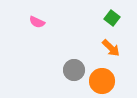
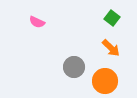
gray circle: moved 3 px up
orange circle: moved 3 px right
